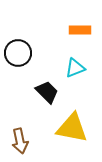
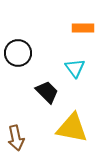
orange rectangle: moved 3 px right, 2 px up
cyan triangle: rotated 45 degrees counterclockwise
brown arrow: moved 4 px left, 3 px up
